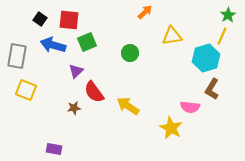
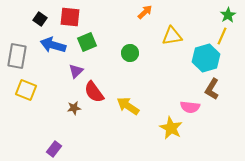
red square: moved 1 px right, 3 px up
purple rectangle: rotated 63 degrees counterclockwise
